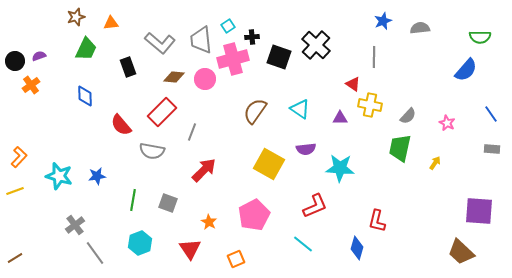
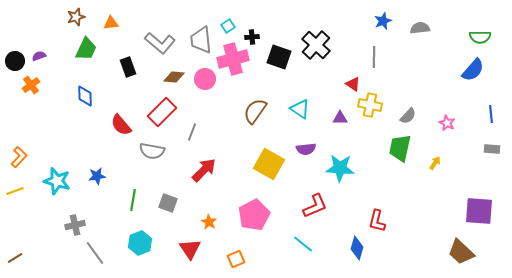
blue semicircle at (466, 70): moved 7 px right
blue line at (491, 114): rotated 30 degrees clockwise
cyan star at (59, 176): moved 2 px left, 5 px down
gray cross at (75, 225): rotated 24 degrees clockwise
